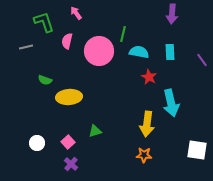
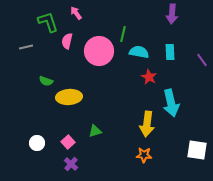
green L-shape: moved 4 px right
green semicircle: moved 1 px right, 1 px down
